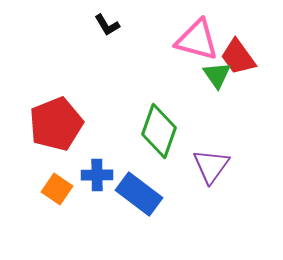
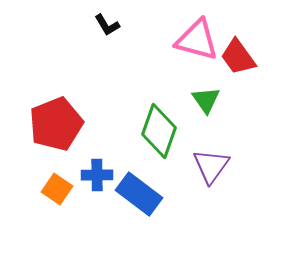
green triangle: moved 11 px left, 25 px down
